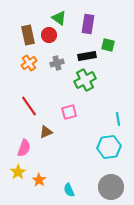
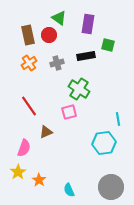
black rectangle: moved 1 px left
green cross: moved 6 px left, 9 px down; rotated 30 degrees counterclockwise
cyan hexagon: moved 5 px left, 4 px up
